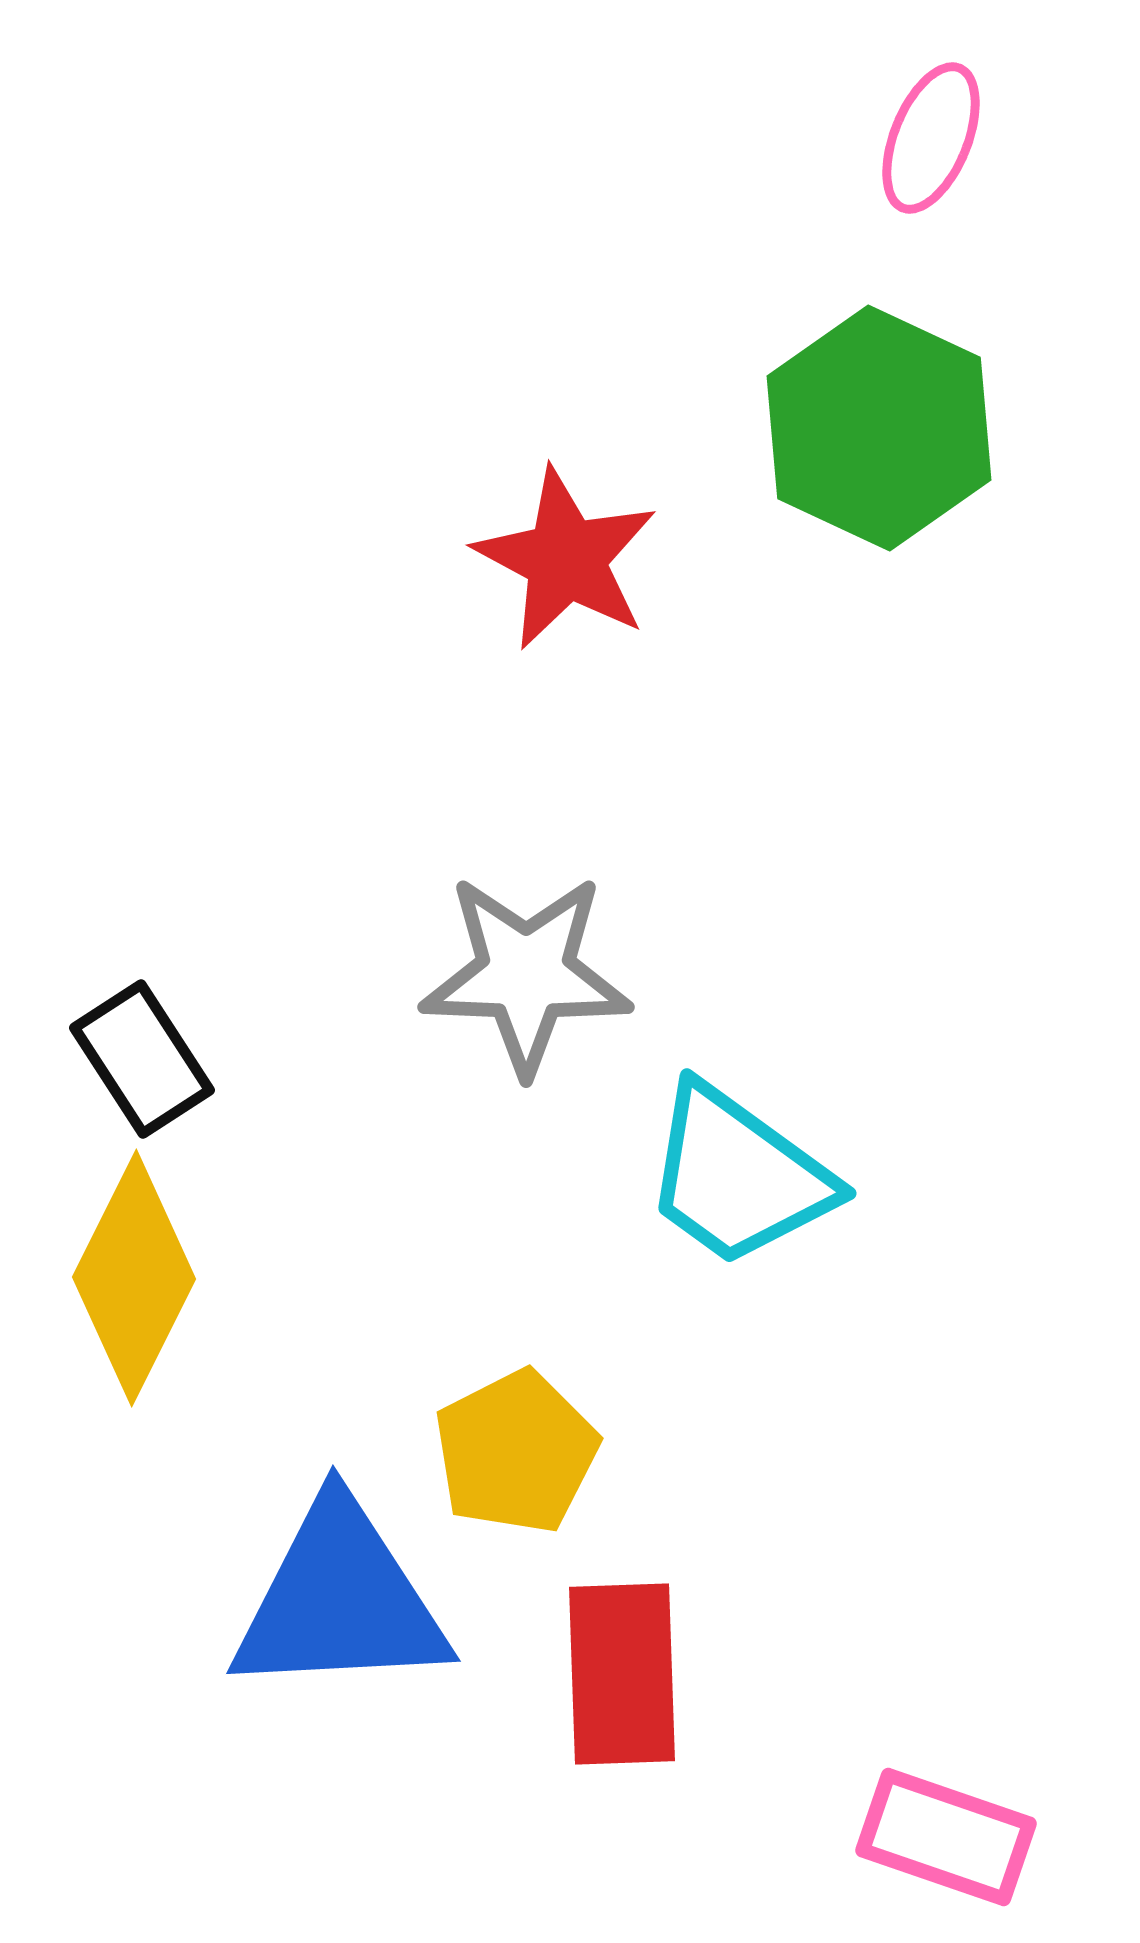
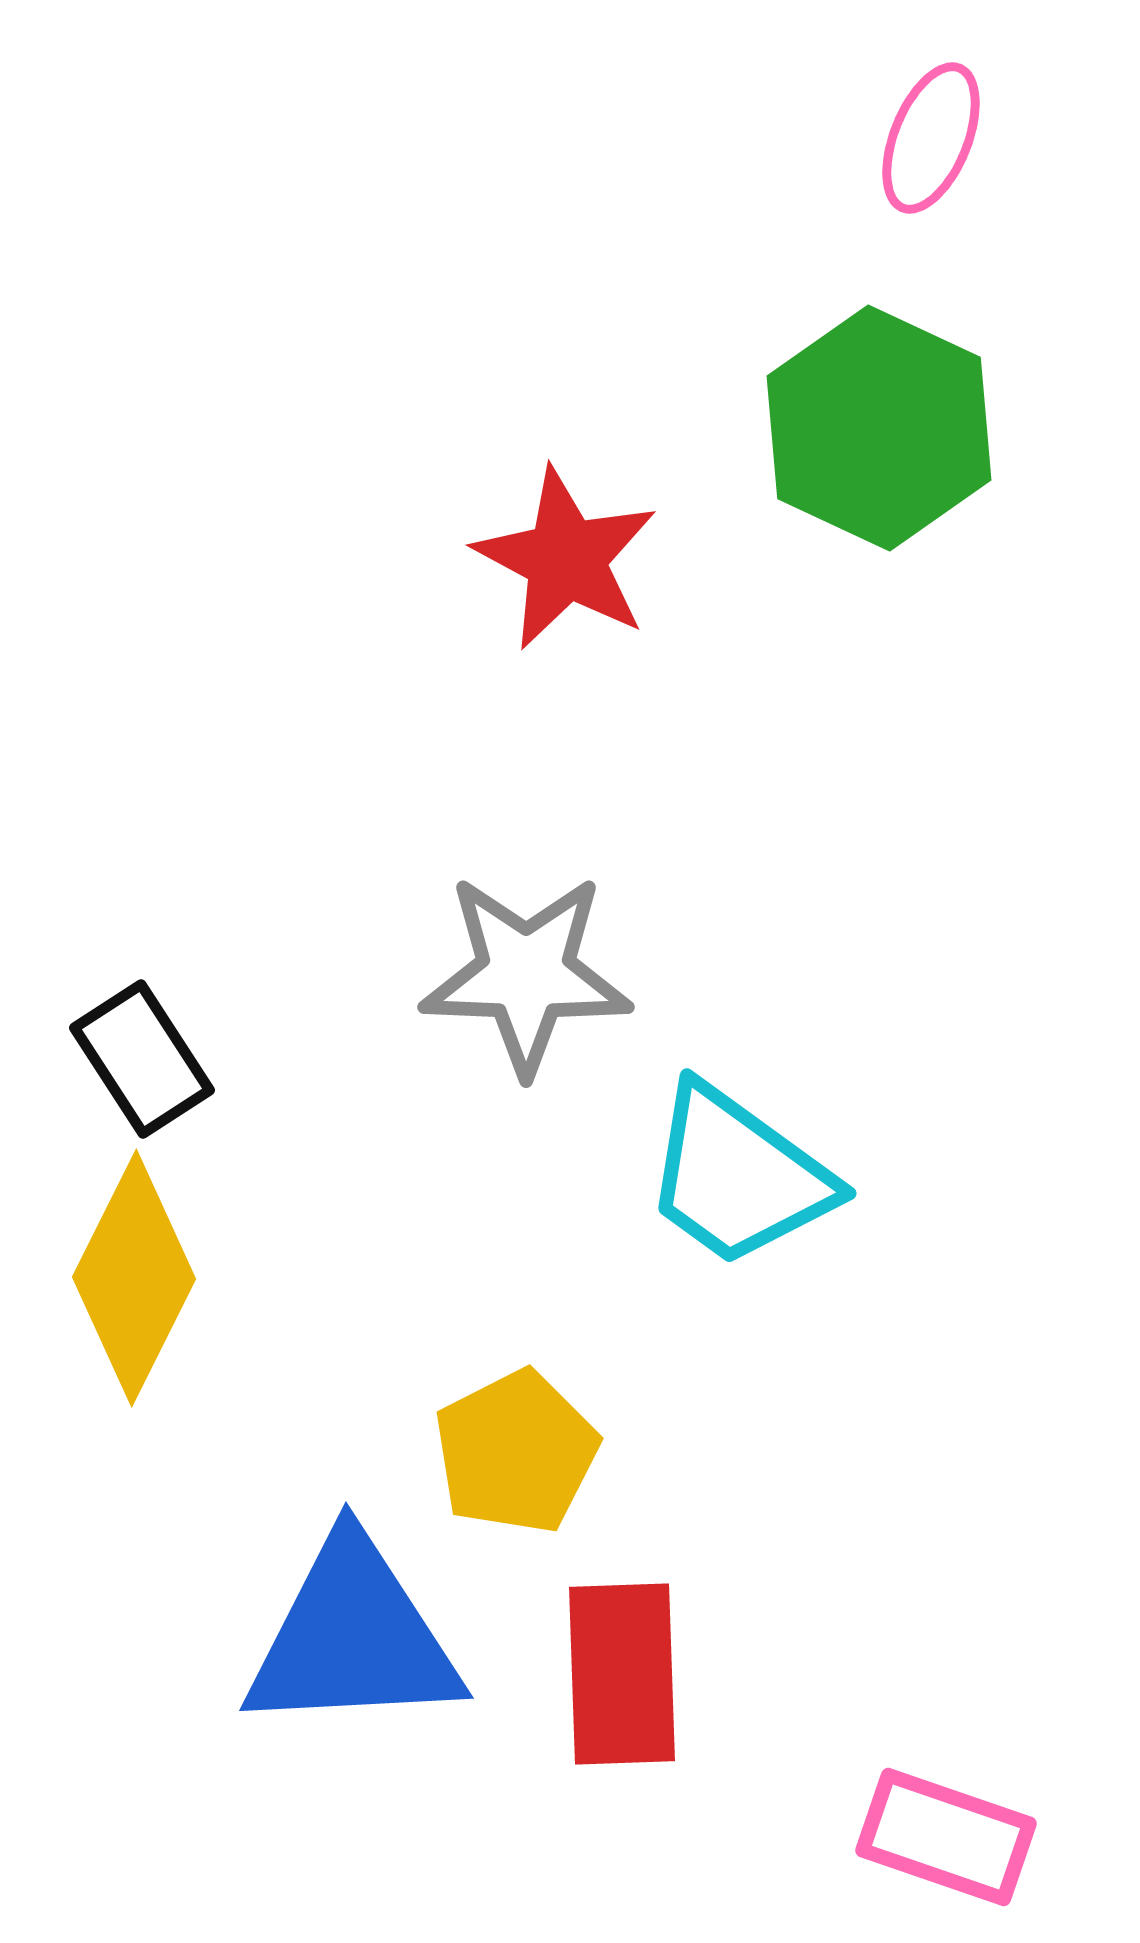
blue triangle: moved 13 px right, 37 px down
